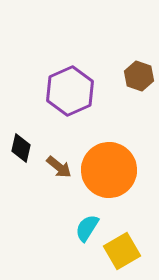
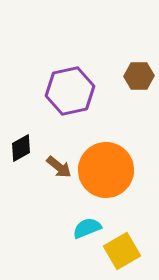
brown hexagon: rotated 20 degrees counterclockwise
purple hexagon: rotated 12 degrees clockwise
black diamond: rotated 48 degrees clockwise
orange circle: moved 3 px left
cyan semicircle: rotated 36 degrees clockwise
